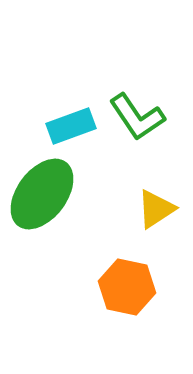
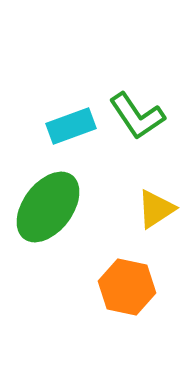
green L-shape: moved 1 px up
green ellipse: moved 6 px right, 13 px down
